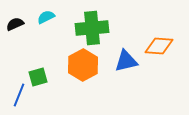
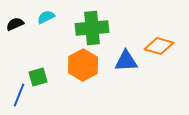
orange diamond: rotated 12 degrees clockwise
blue triangle: rotated 10 degrees clockwise
